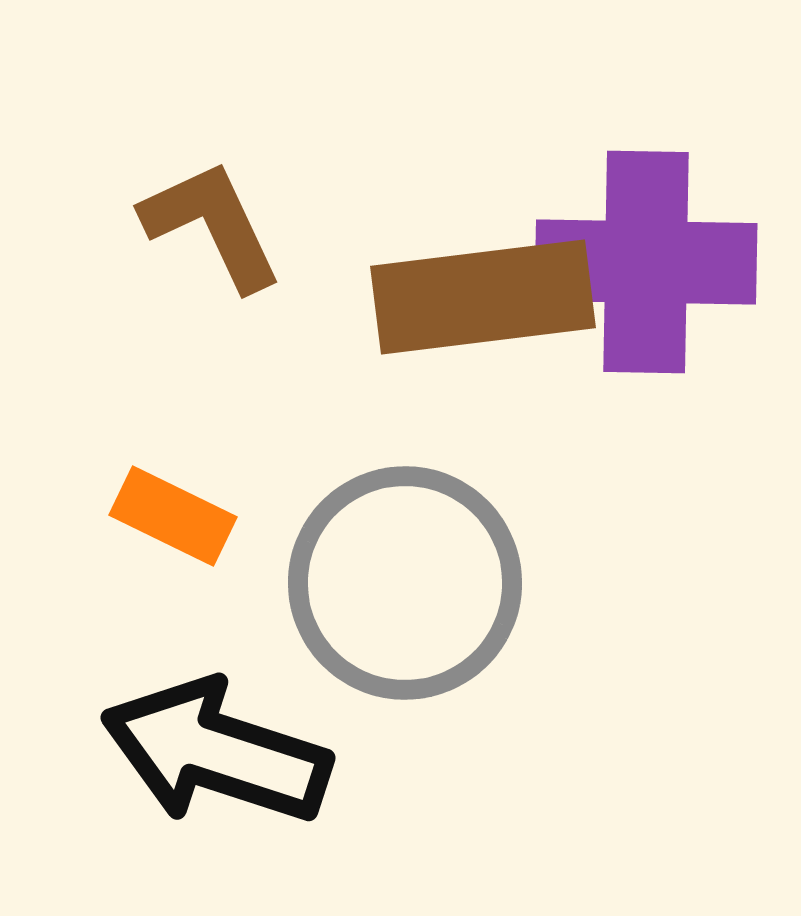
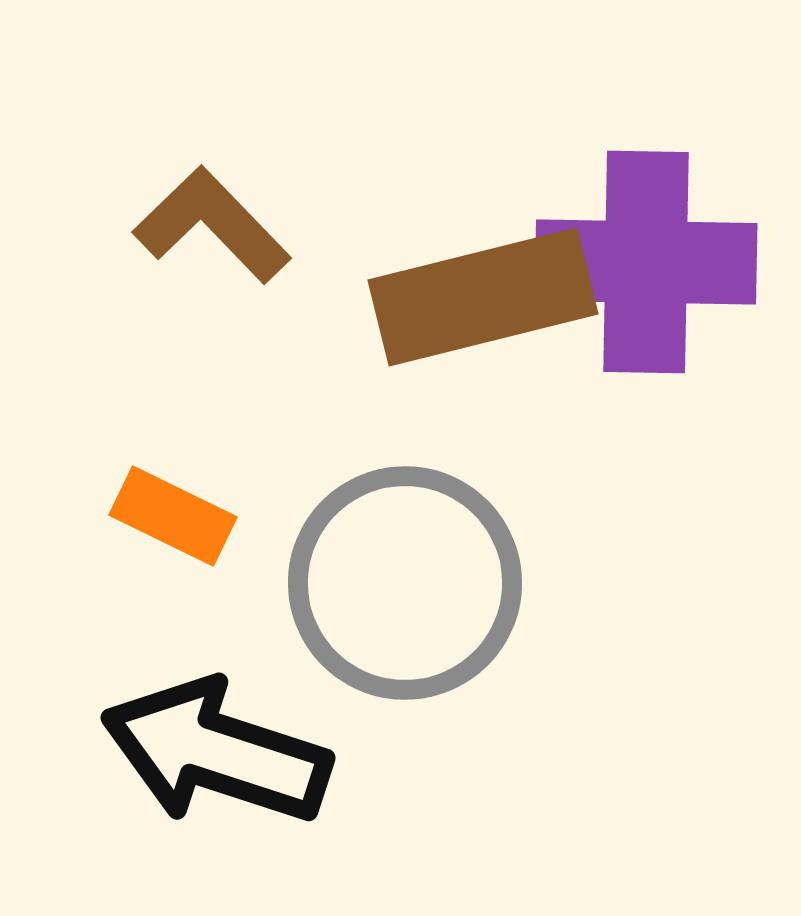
brown L-shape: rotated 19 degrees counterclockwise
brown rectangle: rotated 7 degrees counterclockwise
